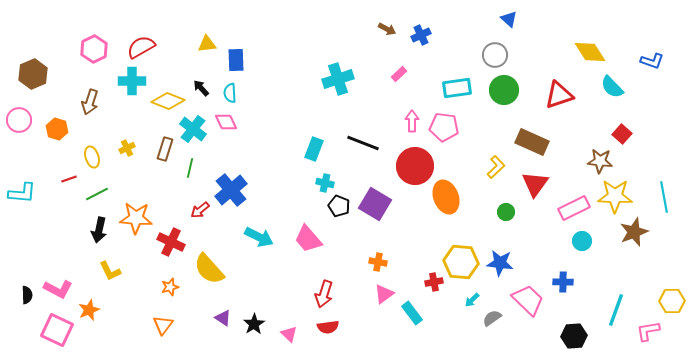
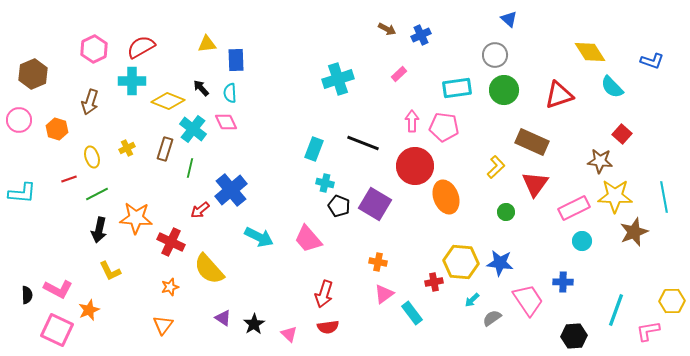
pink trapezoid at (528, 300): rotated 12 degrees clockwise
